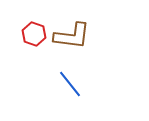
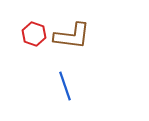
blue line: moved 5 px left, 2 px down; rotated 20 degrees clockwise
